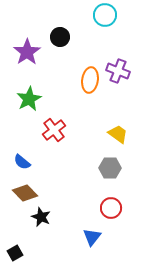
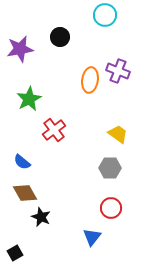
purple star: moved 7 px left, 3 px up; rotated 24 degrees clockwise
brown diamond: rotated 15 degrees clockwise
